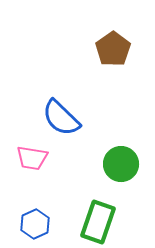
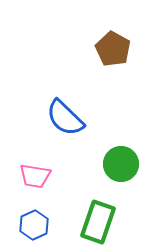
brown pentagon: rotated 8 degrees counterclockwise
blue semicircle: moved 4 px right
pink trapezoid: moved 3 px right, 18 px down
blue hexagon: moved 1 px left, 1 px down
